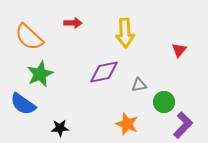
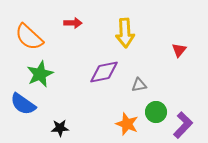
green circle: moved 8 px left, 10 px down
